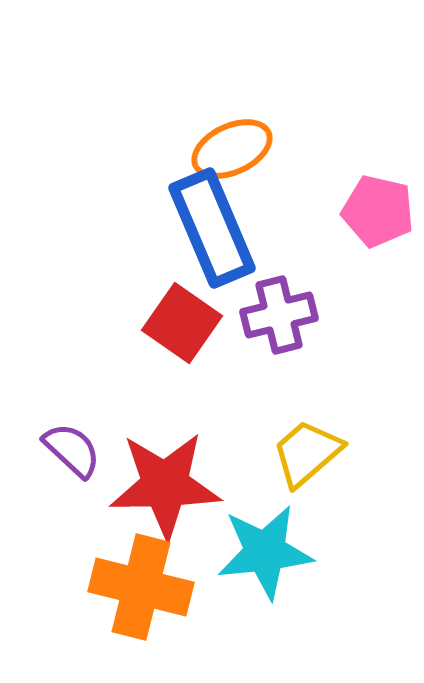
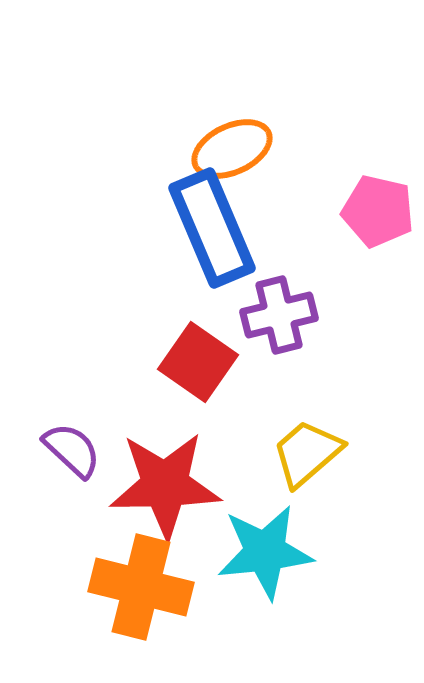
red square: moved 16 px right, 39 px down
